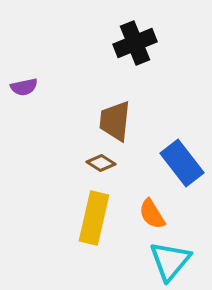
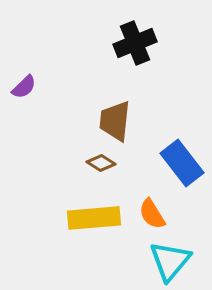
purple semicircle: rotated 32 degrees counterclockwise
yellow rectangle: rotated 72 degrees clockwise
